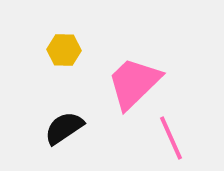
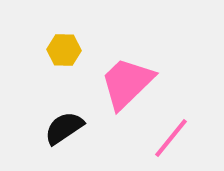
pink trapezoid: moved 7 px left
pink line: rotated 63 degrees clockwise
